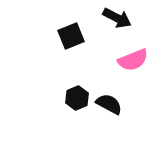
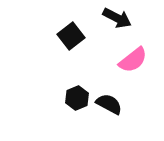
black square: rotated 16 degrees counterclockwise
pink semicircle: rotated 16 degrees counterclockwise
